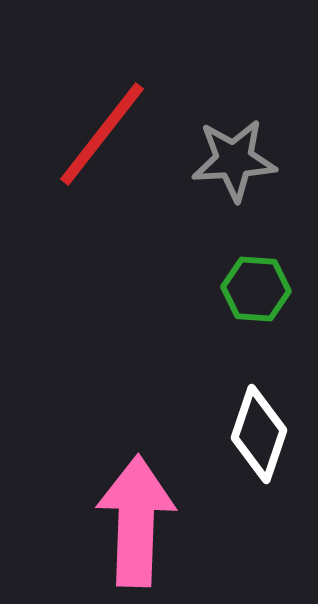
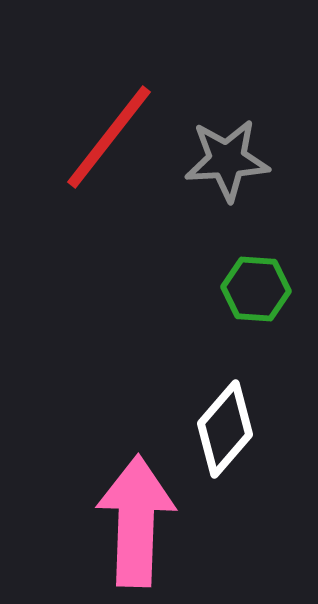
red line: moved 7 px right, 3 px down
gray star: moved 7 px left
white diamond: moved 34 px left, 5 px up; rotated 22 degrees clockwise
